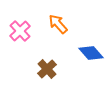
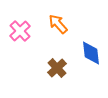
blue diamond: rotated 35 degrees clockwise
brown cross: moved 10 px right, 1 px up
